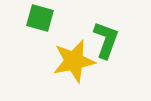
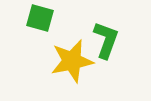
yellow star: moved 2 px left
